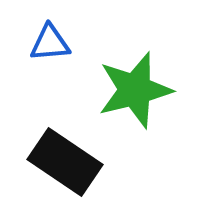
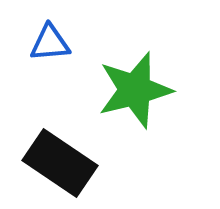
black rectangle: moved 5 px left, 1 px down
